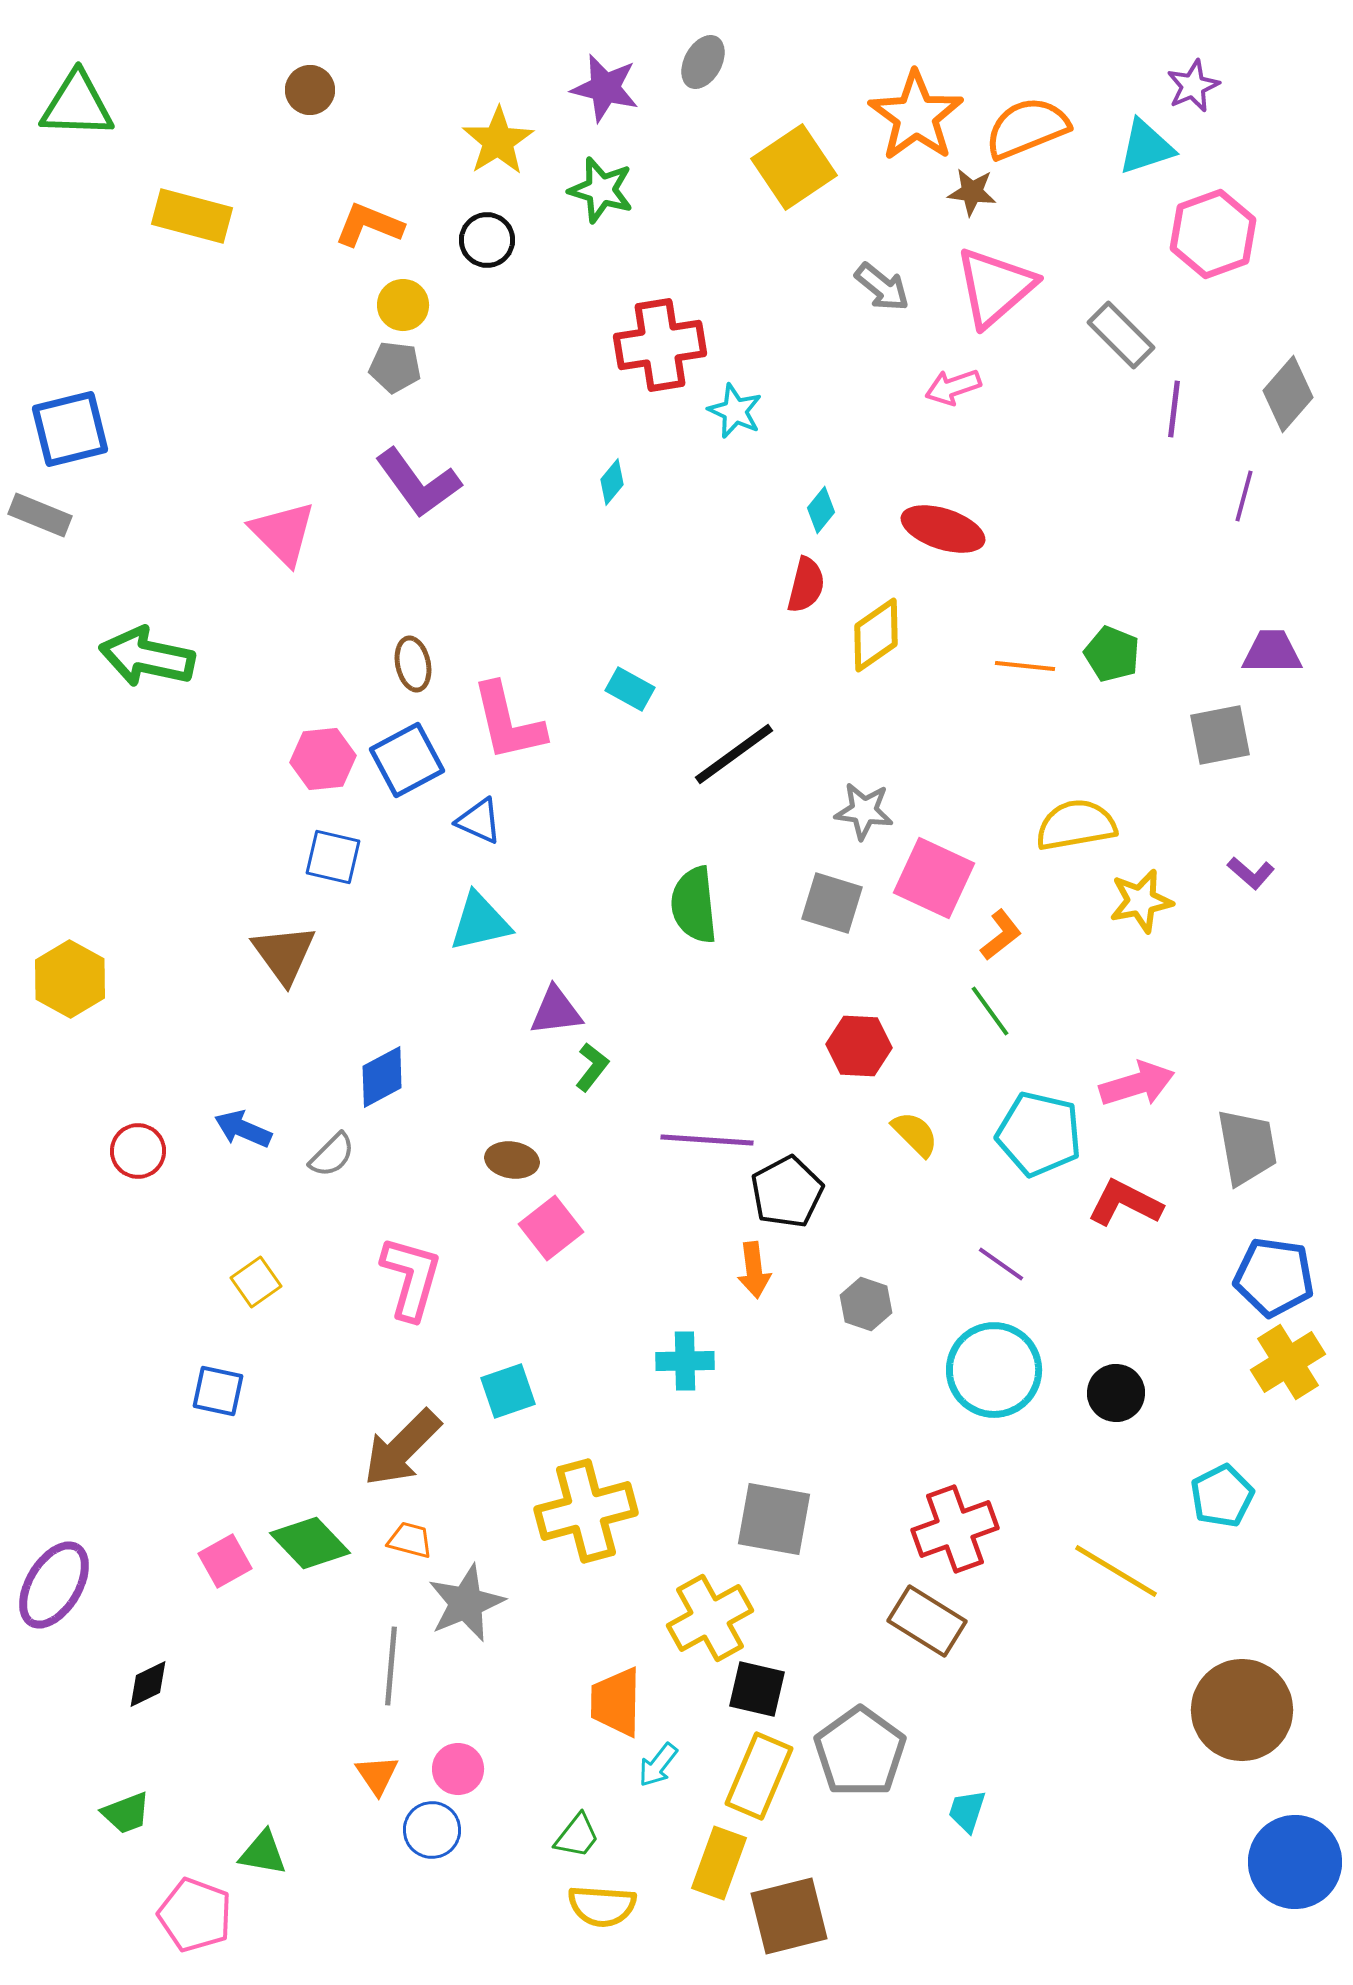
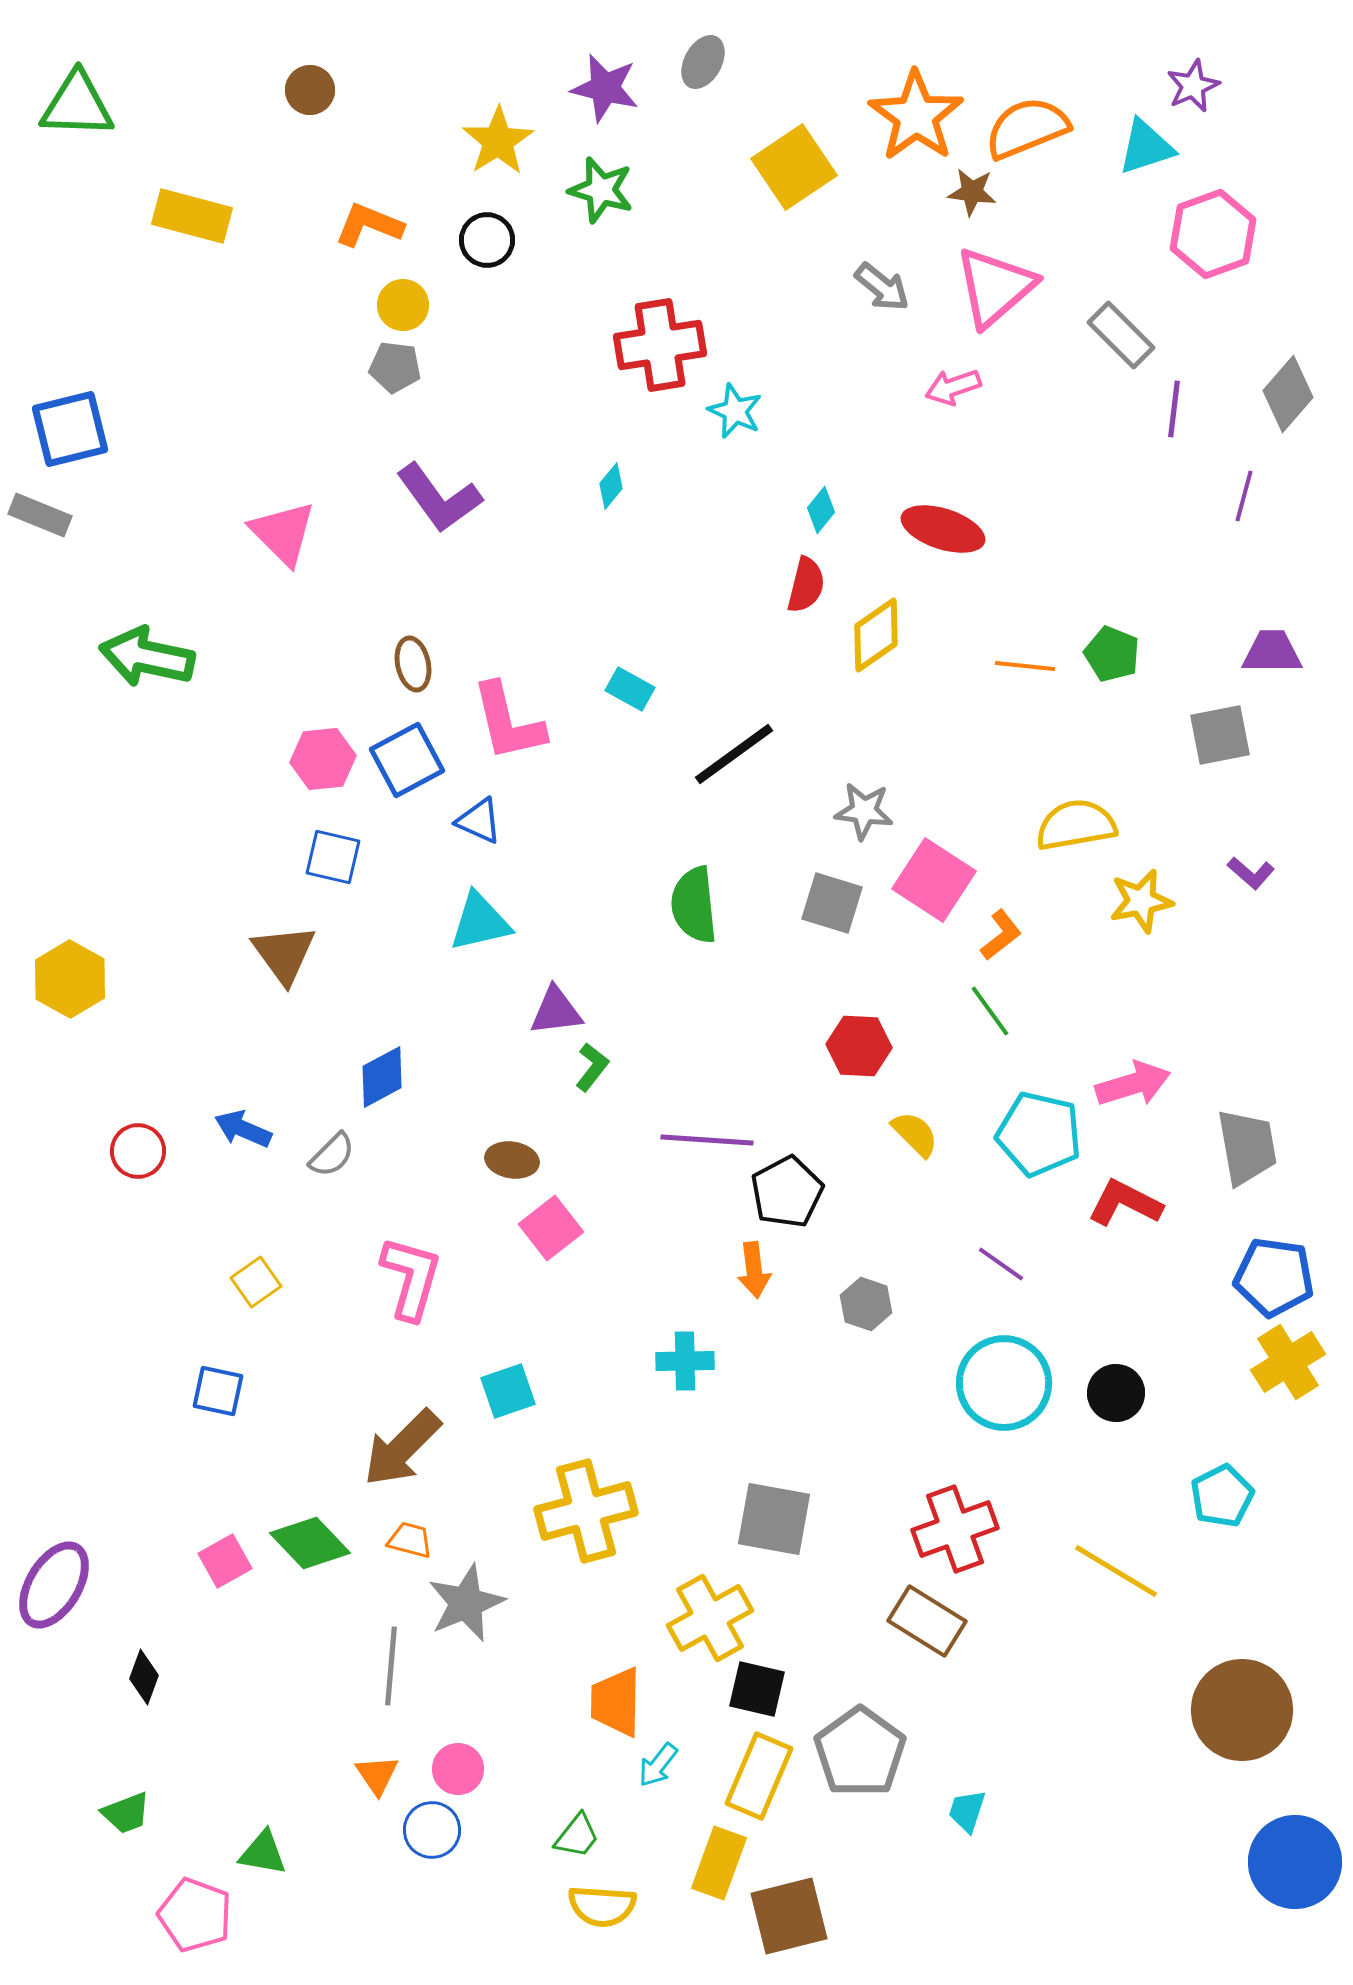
cyan diamond at (612, 482): moved 1 px left, 4 px down
purple L-shape at (418, 483): moved 21 px right, 15 px down
pink square at (934, 878): moved 2 px down; rotated 8 degrees clockwise
pink arrow at (1137, 1084): moved 4 px left
cyan circle at (994, 1370): moved 10 px right, 13 px down
black diamond at (148, 1684): moved 4 px left, 7 px up; rotated 44 degrees counterclockwise
